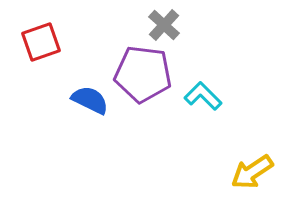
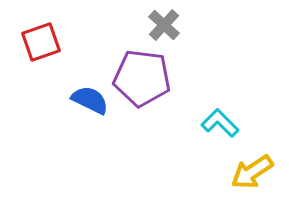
purple pentagon: moved 1 px left, 4 px down
cyan L-shape: moved 17 px right, 27 px down
